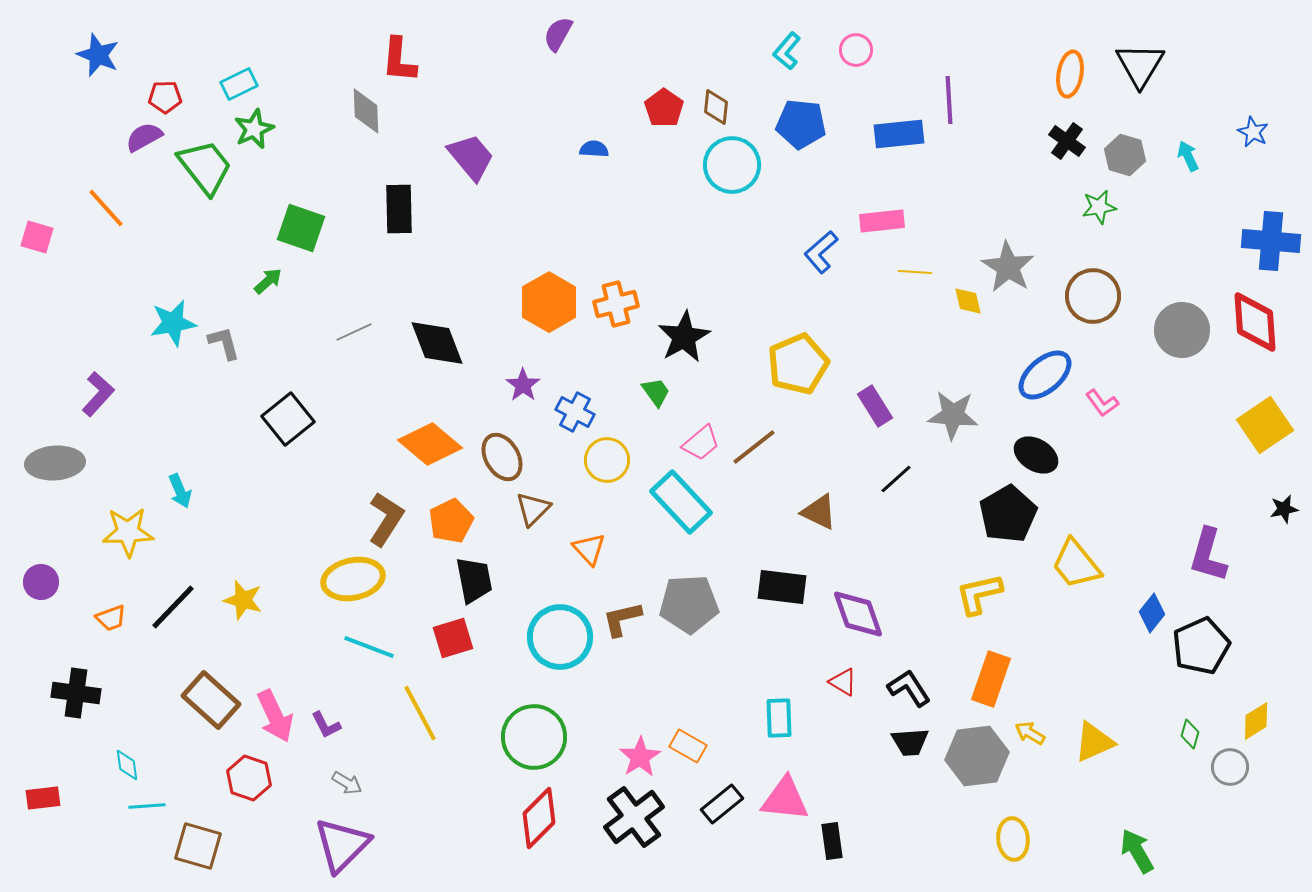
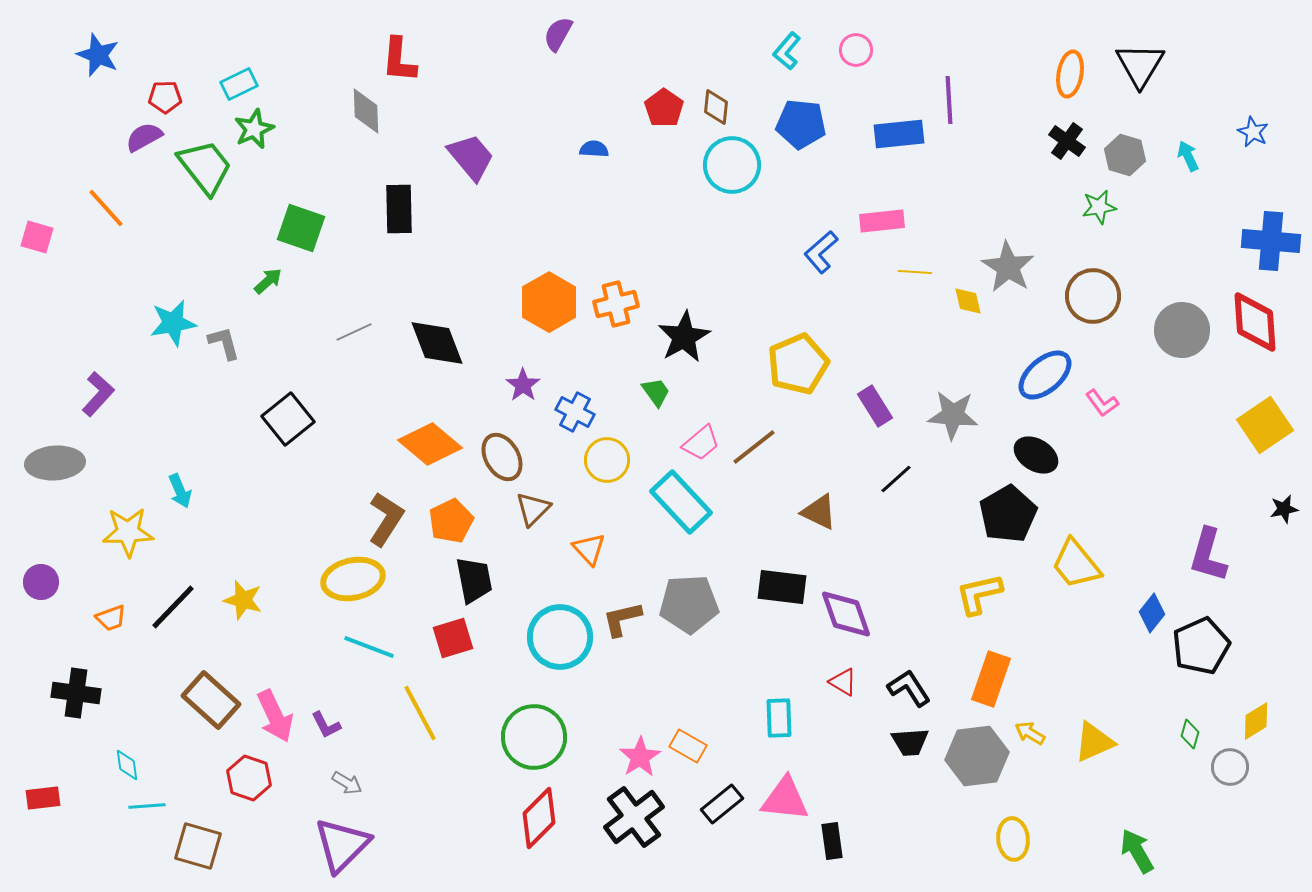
purple diamond at (858, 614): moved 12 px left
